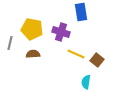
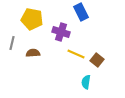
blue rectangle: rotated 18 degrees counterclockwise
yellow pentagon: moved 10 px up
gray line: moved 2 px right
brown semicircle: moved 1 px up
